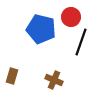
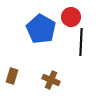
blue pentagon: rotated 16 degrees clockwise
black line: rotated 16 degrees counterclockwise
brown cross: moved 3 px left
